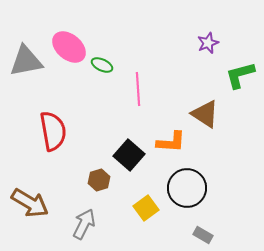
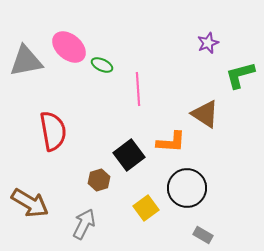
black square: rotated 12 degrees clockwise
